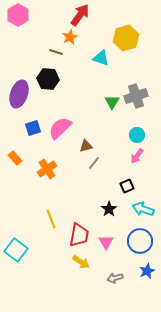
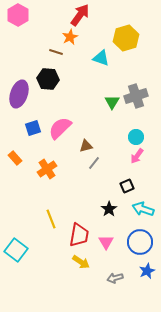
cyan circle: moved 1 px left, 2 px down
blue circle: moved 1 px down
